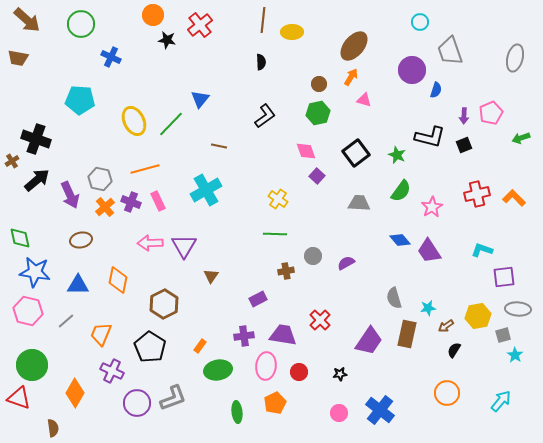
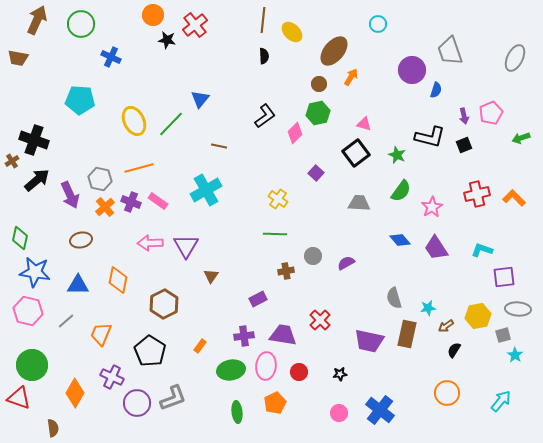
brown arrow at (27, 20): moved 10 px right; rotated 108 degrees counterclockwise
cyan circle at (420, 22): moved 42 px left, 2 px down
red cross at (200, 25): moved 5 px left
yellow ellipse at (292, 32): rotated 45 degrees clockwise
brown ellipse at (354, 46): moved 20 px left, 5 px down
gray ellipse at (515, 58): rotated 12 degrees clockwise
black semicircle at (261, 62): moved 3 px right, 6 px up
pink triangle at (364, 100): moved 24 px down
purple arrow at (464, 116): rotated 14 degrees counterclockwise
black cross at (36, 139): moved 2 px left, 1 px down
pink diamond at (306, 151): moved 11 px left, 18 px up; rotated 65 degrees clockwise
orange line at (145, 169): moved 6 px left, 1 px up
purple square at (317, 176): moved 1 px left, 3 px up
pink rectangle at (158, 201): rotated 30 degrees counterclockwise
green diamond at (20, 238): rotated 25 degrees clockwise
purple triangle at (184, 246): moved 2 px right
purple trapezoid at (429, 251): moved 7 px right, 3 px up
purple trapezoid at (369, 341): rotated 68 degrees clockwise
black pentagon at (150, 347): moved 4 px down
green ellipse at (218, 370): moved 13 px right
purple cross at (112, 371): moved 6 px down
